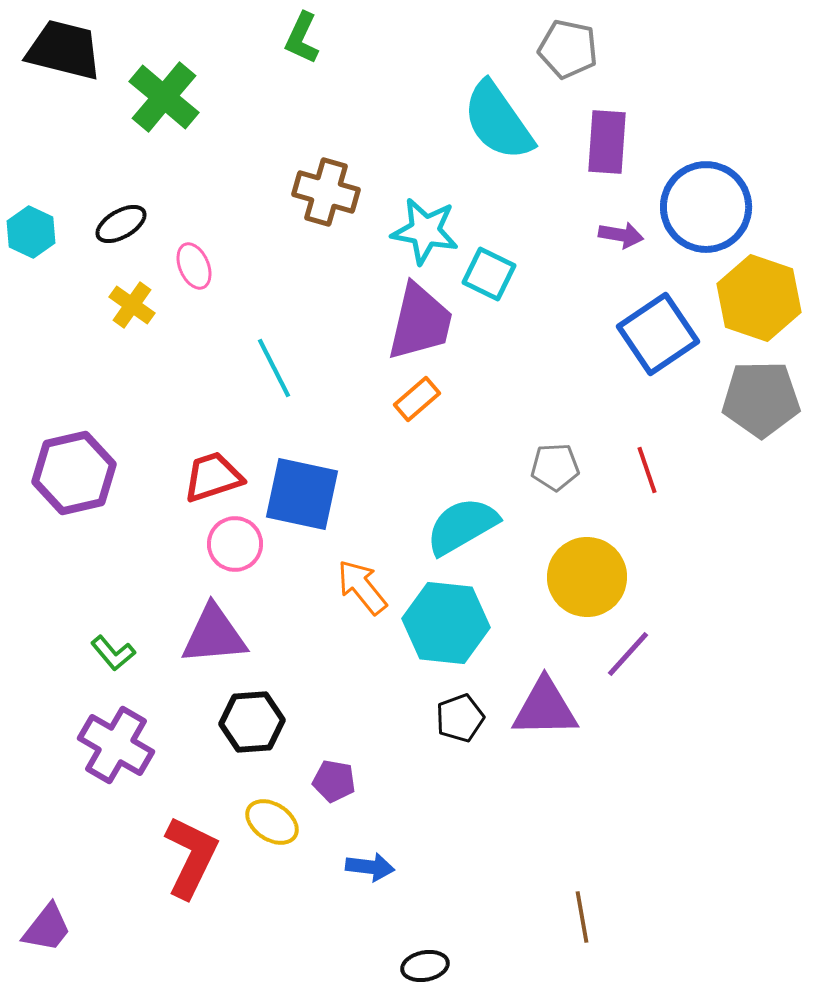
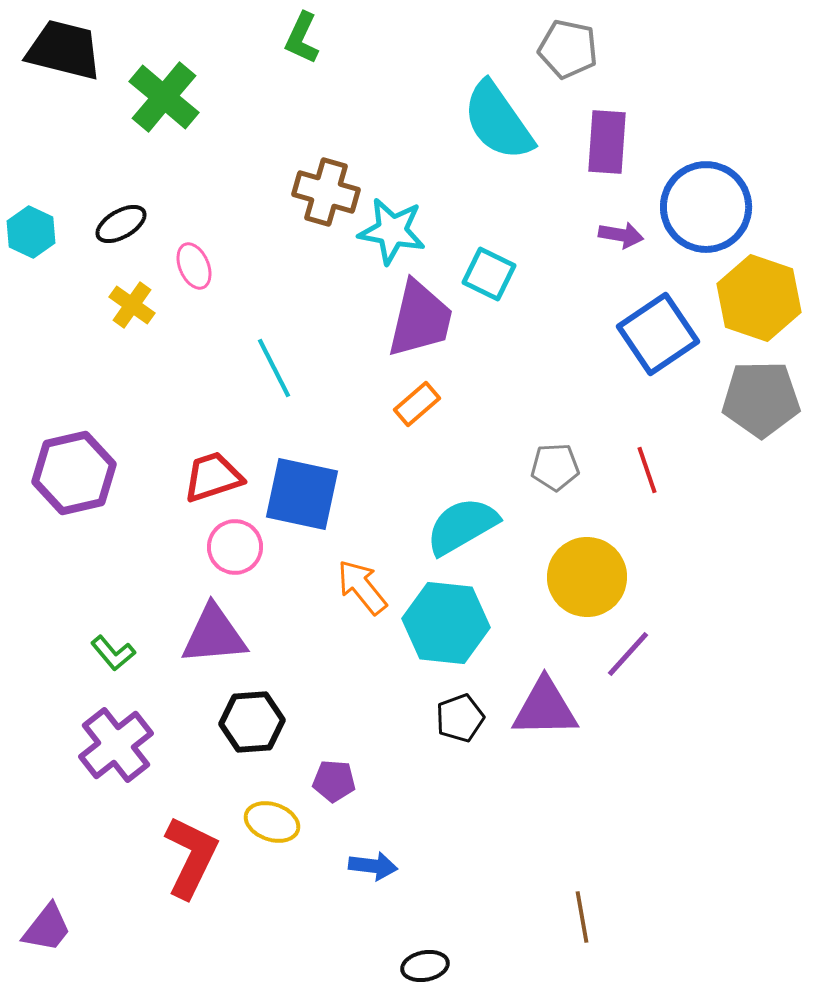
cyan star at (425, 231): moved 33 px left
purple trapezoid at (420, 322): moved 3 px up
orange rectangle at (417, 399): moved 5 px down
pink circle at (235, 544): moved 3 px down
purple cross at (116, 745): rotated 22 degrees clockwise
purple pentagon at (334, 781): rotated 6 degrees counterclockwise
yellow ellipse at (272, 822): rotated 14 degrees counterclockwise
blue arrow at (370, 867): moved 3 px right, 1 px up
